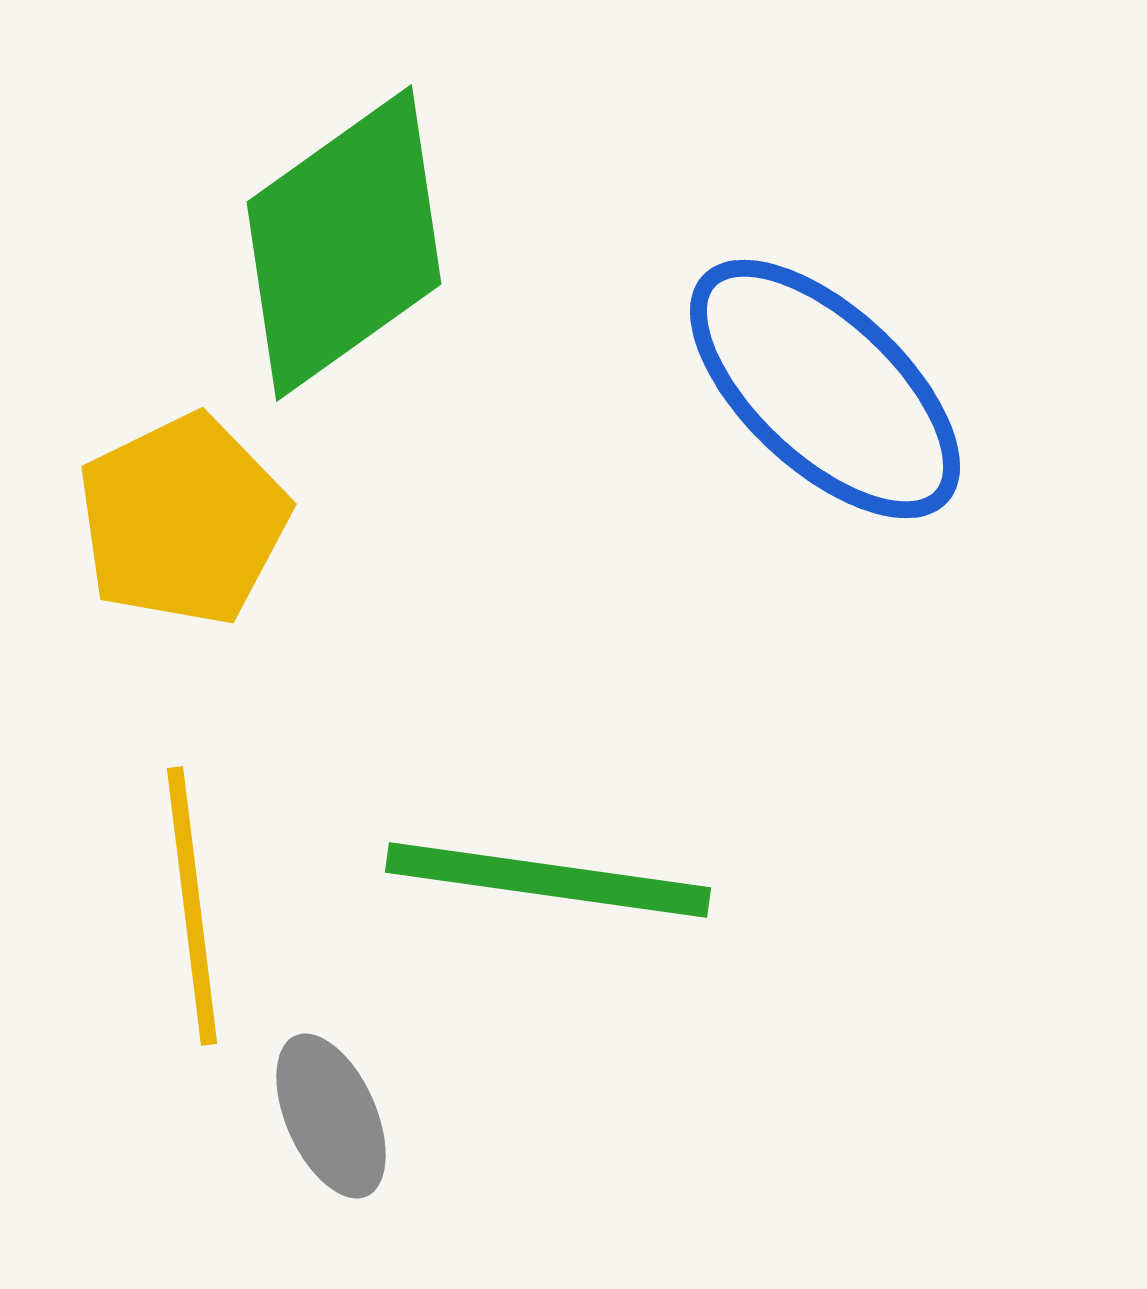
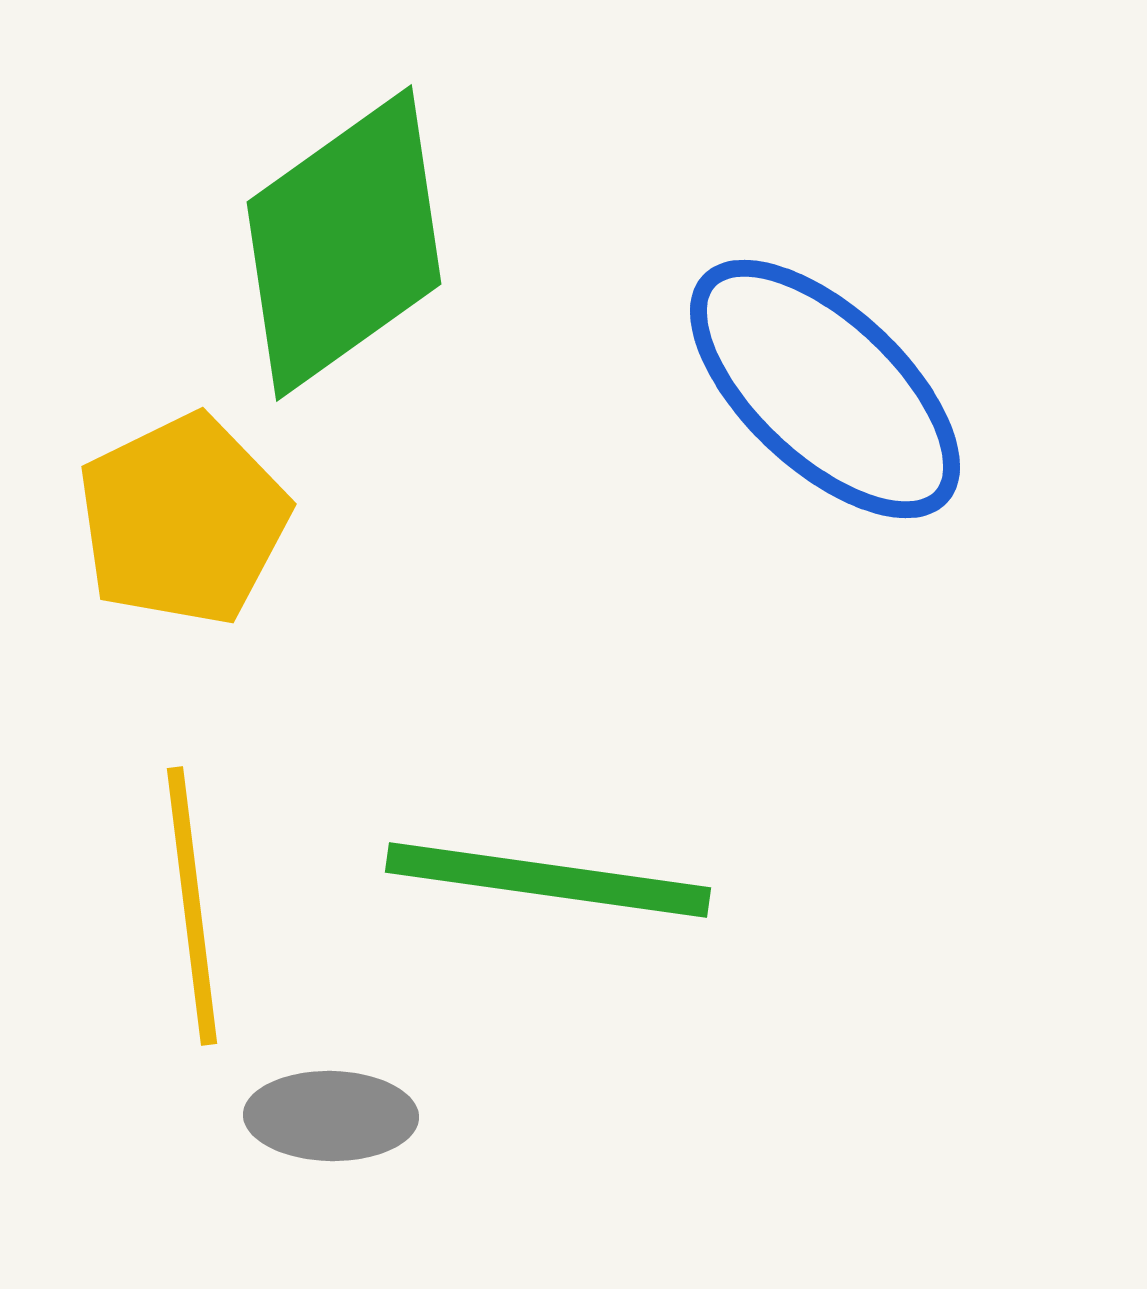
gray ellipse: rotated 65 degrees counterclockwise
